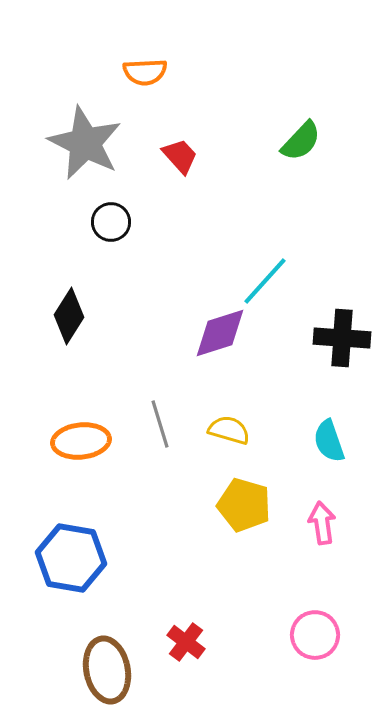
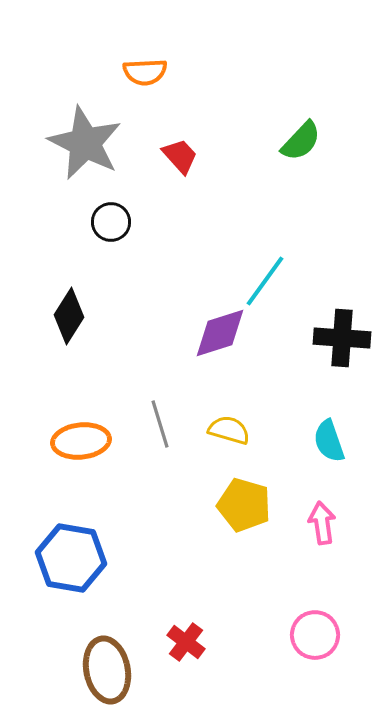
cyan line: rotated 6 degrees counterclockwise
